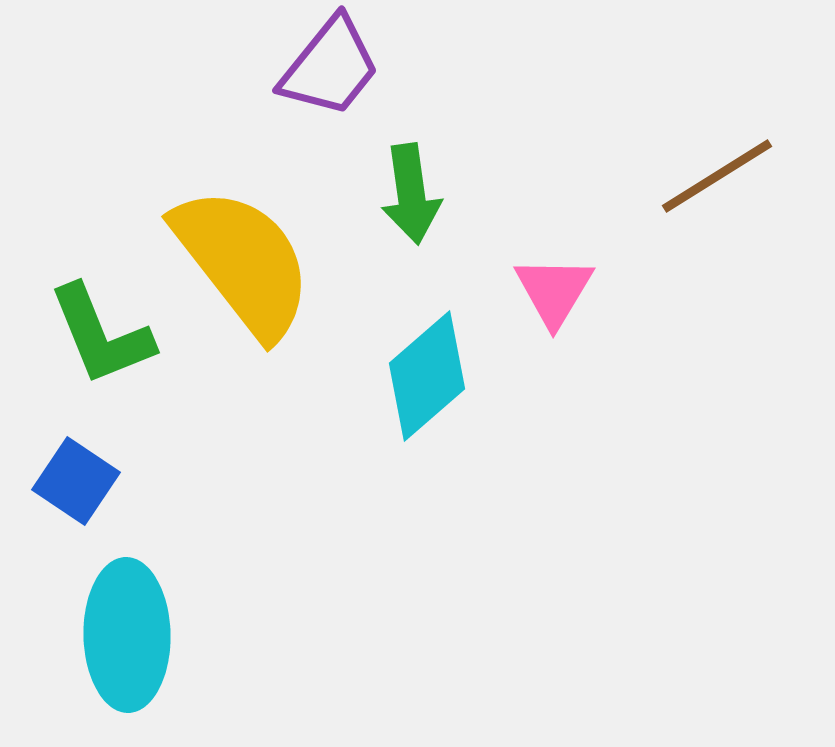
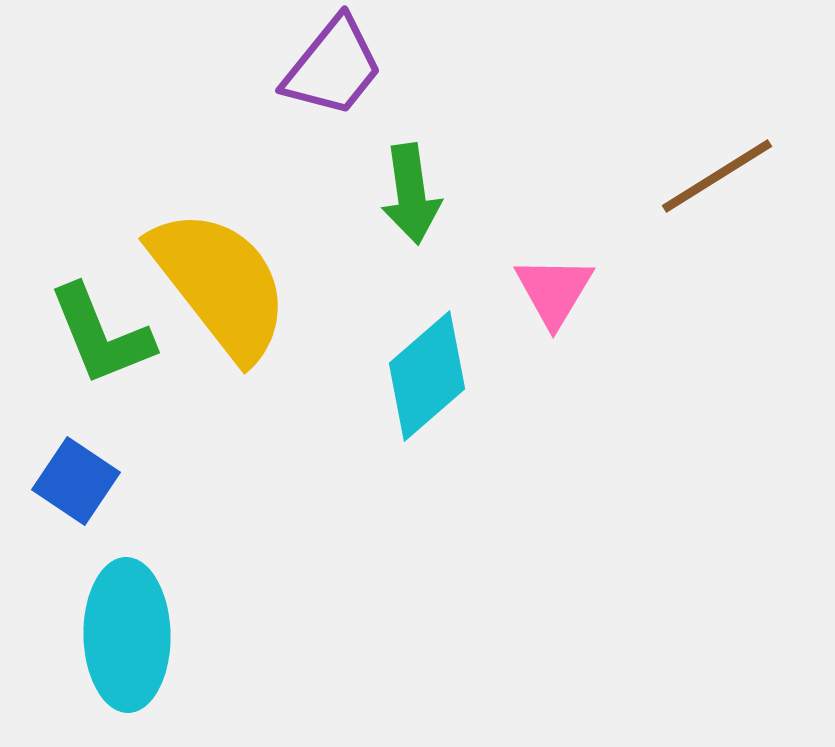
purple trapezoid: moved 3 px right
yellow semicircle: moved 23 px left, 22 px down
